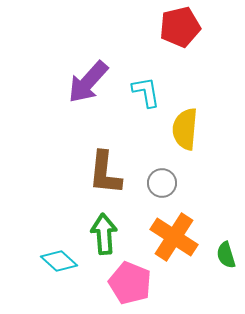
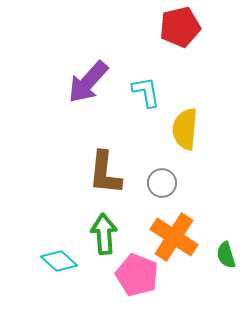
pink pentagon: moved 7 px right, 8 px up
